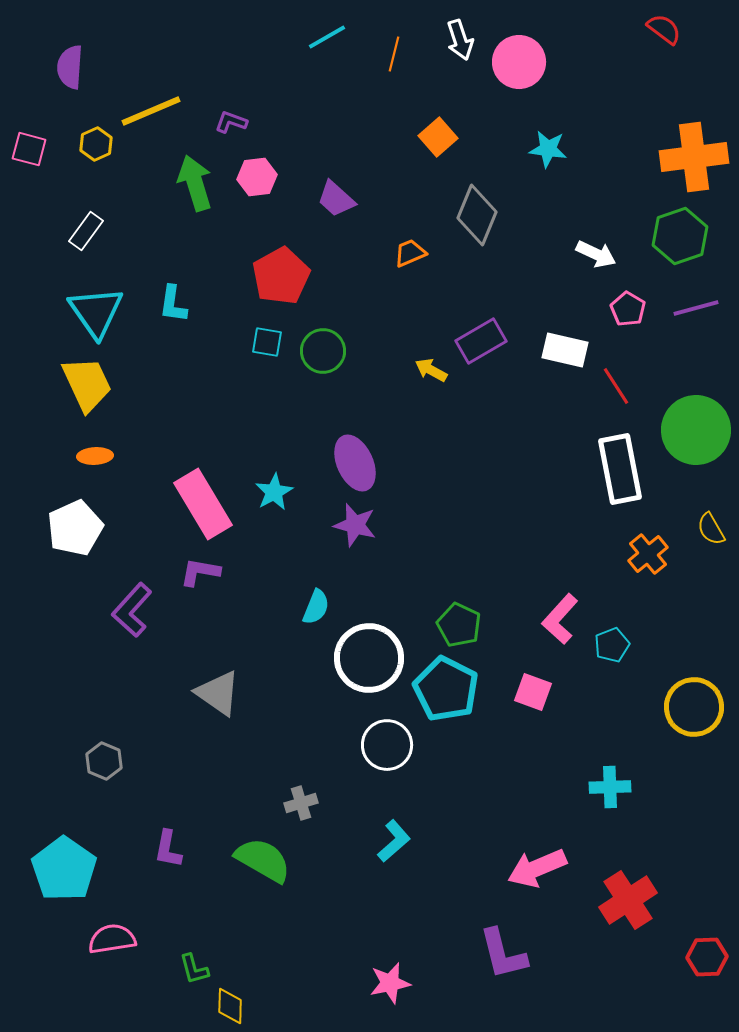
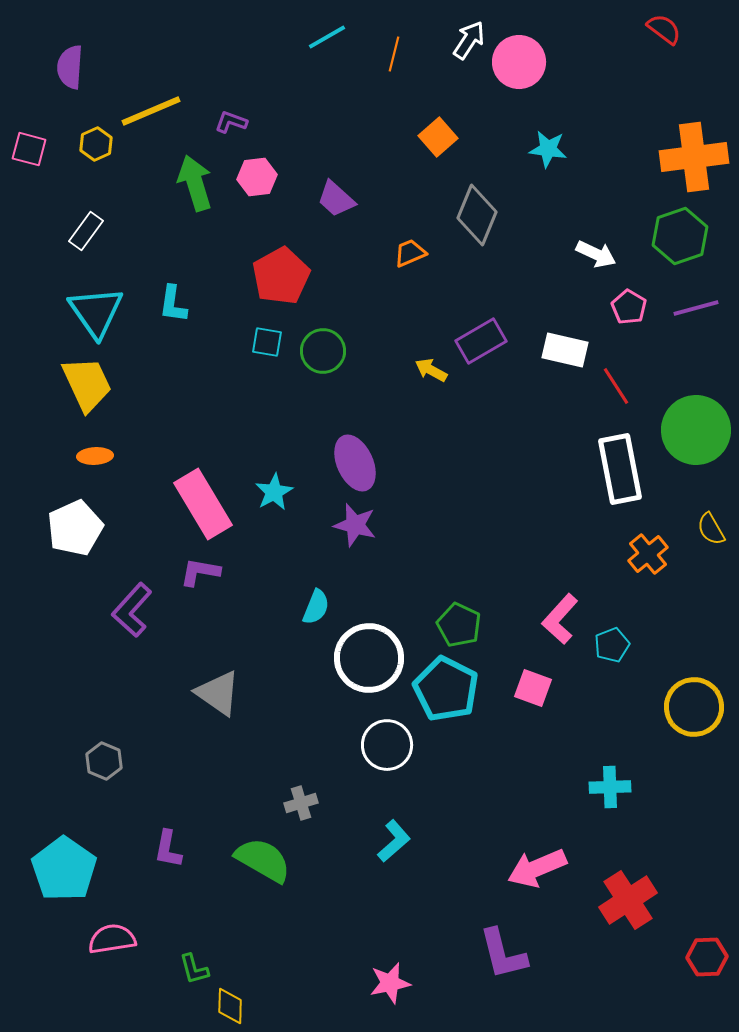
white arrow at (460, 40): moved 9 px right; rotated 129 degrees counterclockwise
pink pentagon at (628, 309): moved 1 px right, 2 px up
pink square at (533, 692): moved 4 px up
